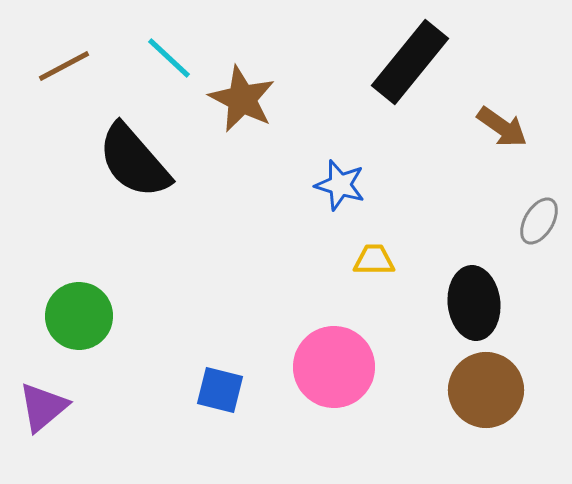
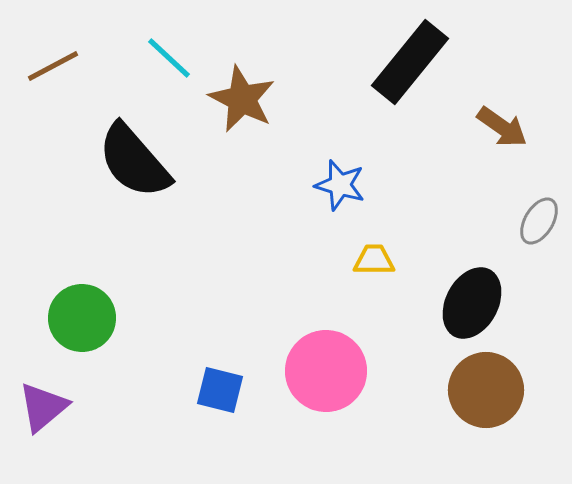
brown line: moved 11 px left
black ellipse: moved 2 px left; rotated 34 degrees clockwise
green circle: moved 3 px right, 2 px down
pink circle: moved 8 px left, 4 px down
